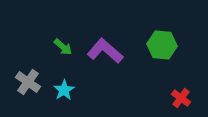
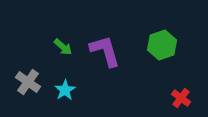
green hexagon: rotated 24 degrees counterclockwise
purple L-shape: rotated 33 degrees clockwise
cyan star: moved 1 px right
